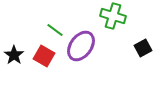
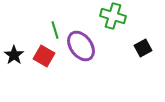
green line: rotated 36 degrees clockwise
purple ellipse: rotated 72 degrees counterclockwise
